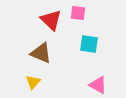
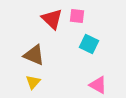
pink square: moved 1 px left, 3 px down
red triangle: moved 1 px right, 1 px up
cyan square: rotated 18 degrees clockwise
brown triangle: moved 7 px left, 2 px down
